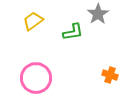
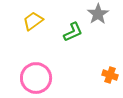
green L-shape: rotated 15 degrees counterclockwise
